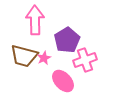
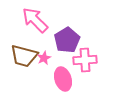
pink arrow: rotated 44 degrees counterclockwise
pink cross: rotated 15 degrees clockwise
pink ellipse: moved 2 px up; rotated 25 degrees clockwise
